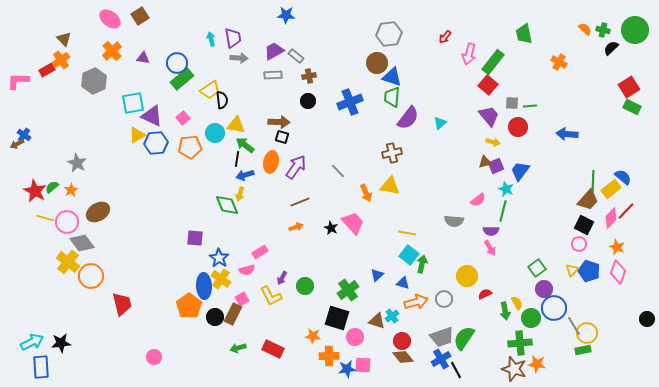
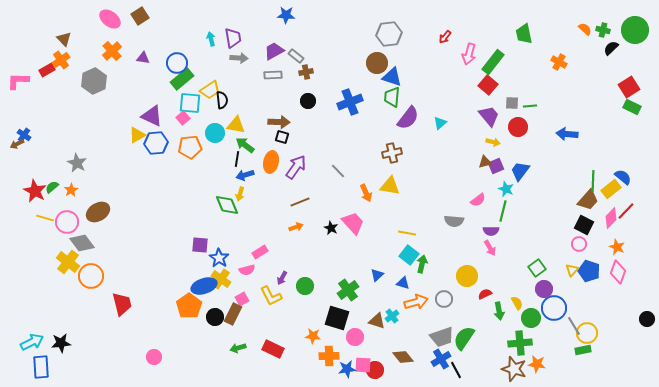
brown cross at (309, 76): moved 3 px left, 4 px up
cyan square at (133, 103): moved 57 px right; rotated 15 degrees clockwise
purple square at (195, 238): moved 5 px right, 7 px down
blue ellipse at (204, 286): rotated 75 degrees clockwise
green arrow at (505, 311): moved 6 px left
red circle at (402, 341): moved 27 px left, 29 px down
